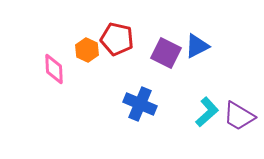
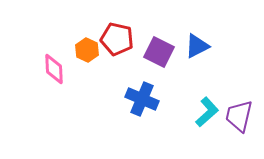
purple square: moved 7 px left, 1 px up
blue cross: moved 2 px right, 5 px up
purple trapezoid: rotated 72 degrees clockwise
